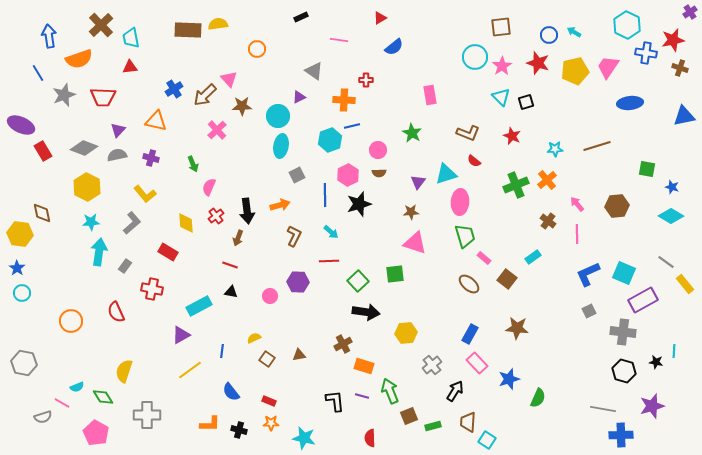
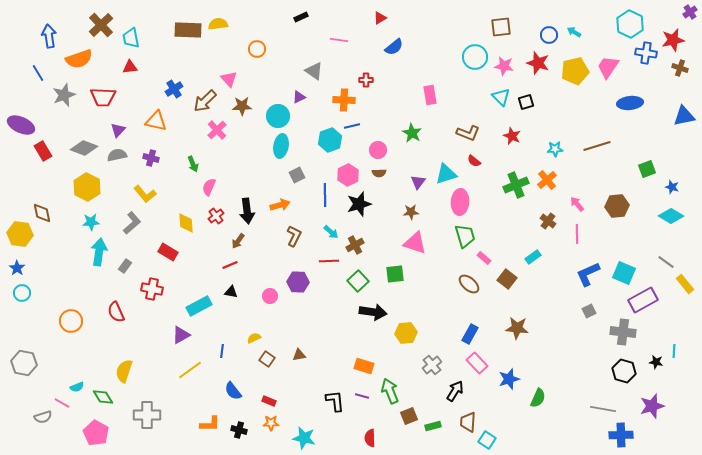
cyan hexagon at (627, 25): moved 3 px right, 1 px up
pink star at (502, 66): moved 2 px right; rotated 30 degrees counterclockwise
brown arrow at (205, 95): moved 6 px down
green square at (647, 169): rotated 30 degrees counterclockwise
brown arrow at (238, 238): moved 3 px down; rotated 14 degrees clockwise
red line at (230, 265): rotated 42 degrees counterclockwise
black arrow at (366, 312): moved 7 px right
brown cross at (343, 344): moved 12 px right, 99 px up
blue semicircle at (231, 392): moved 2 px right, 1 px up
